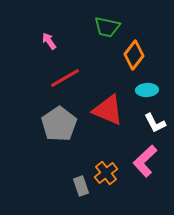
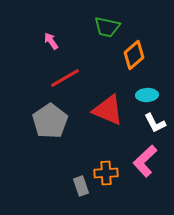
pink arrow: moved 2 px right
orange diamond: rotated 12 degrees clockwise
cyan ellipse: moved 5 px down
gray pentagon: moved 9 px left, 3 px up
orange cross: rotated 35 degrees clockwise
